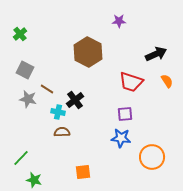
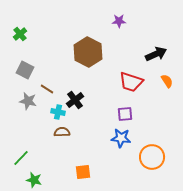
gray star: moved 2 px down
